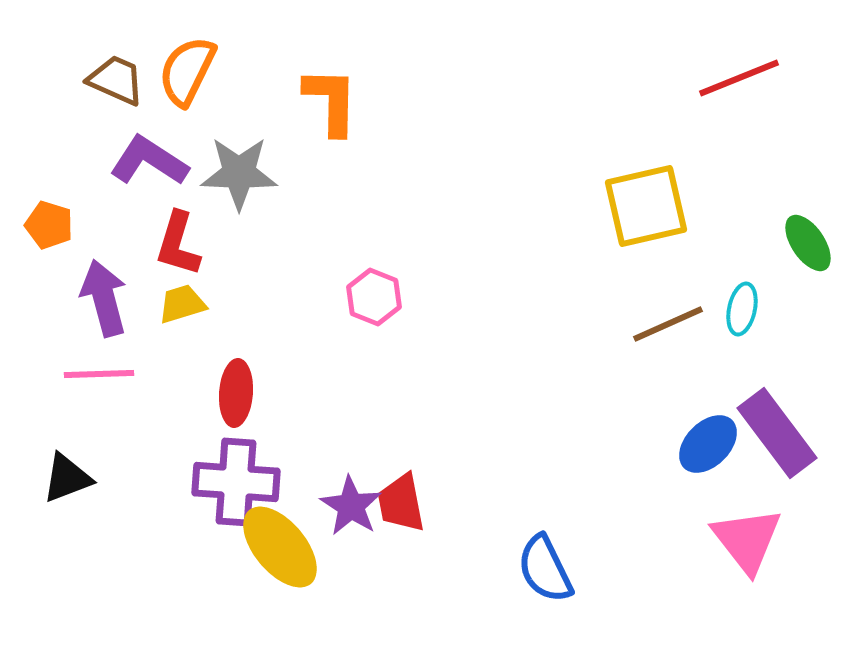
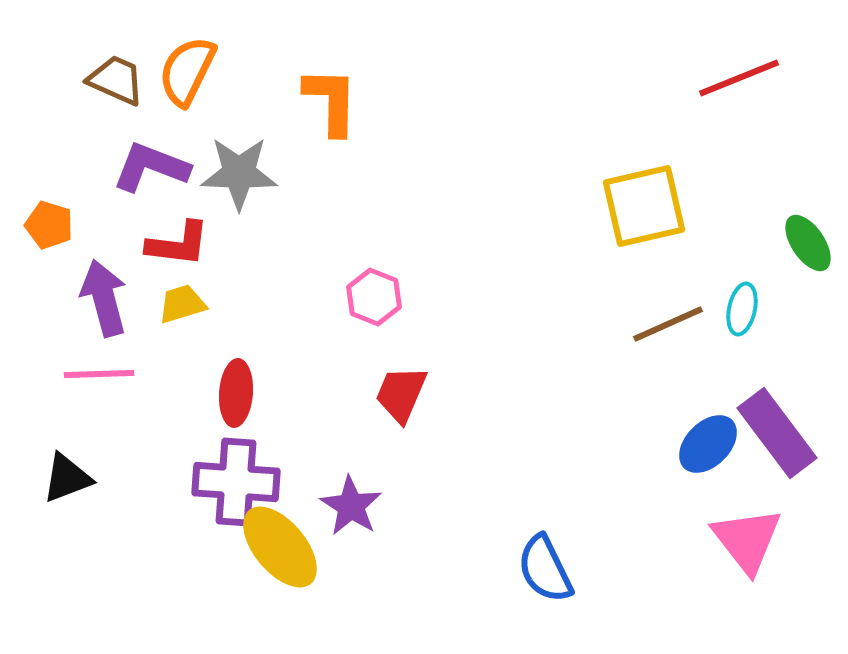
purple L-shape: moved 2 px right, 6 px down; rotated 12 degrees counterclockwise
yellow square: moved 2 px left
red L-shape: rotated 100 degrees counterclockwise
red trapezoid: moved 109 px up; rotated 34 degrees clockwise
